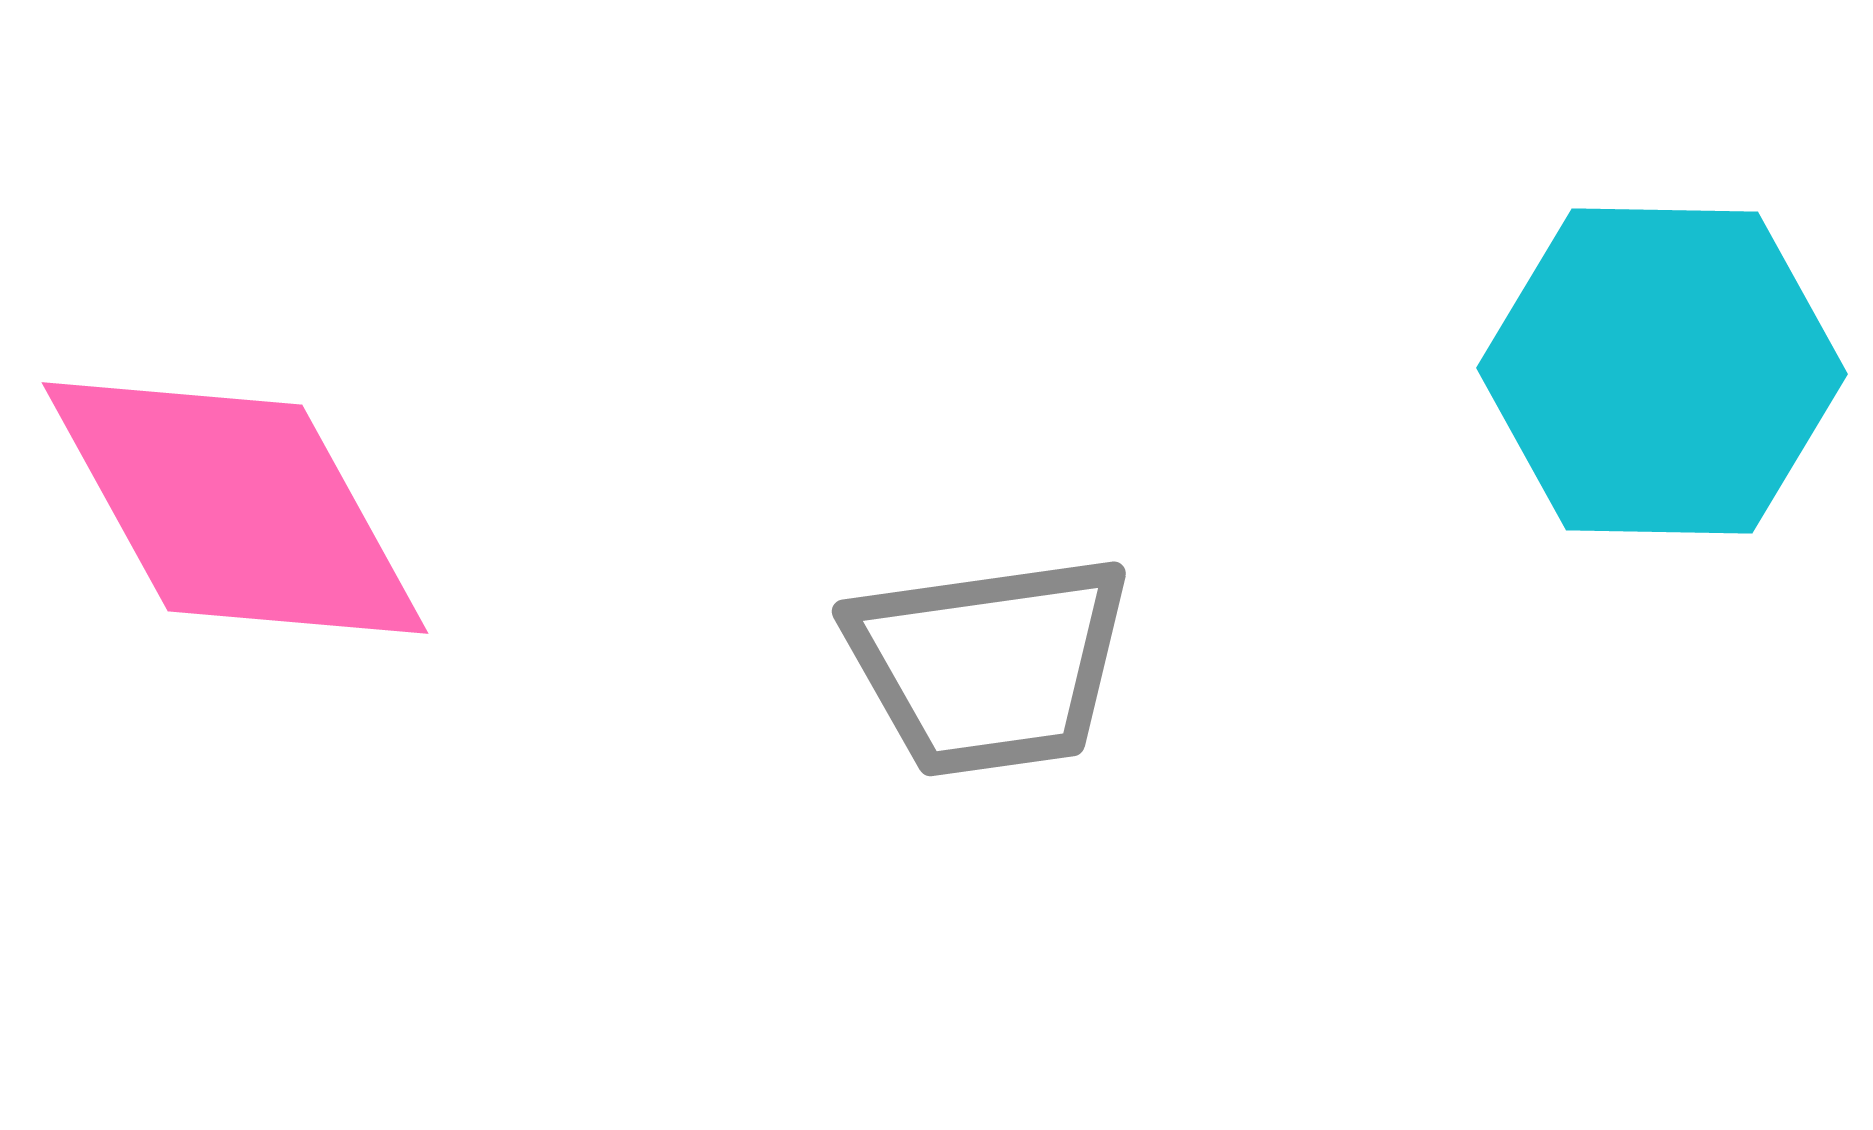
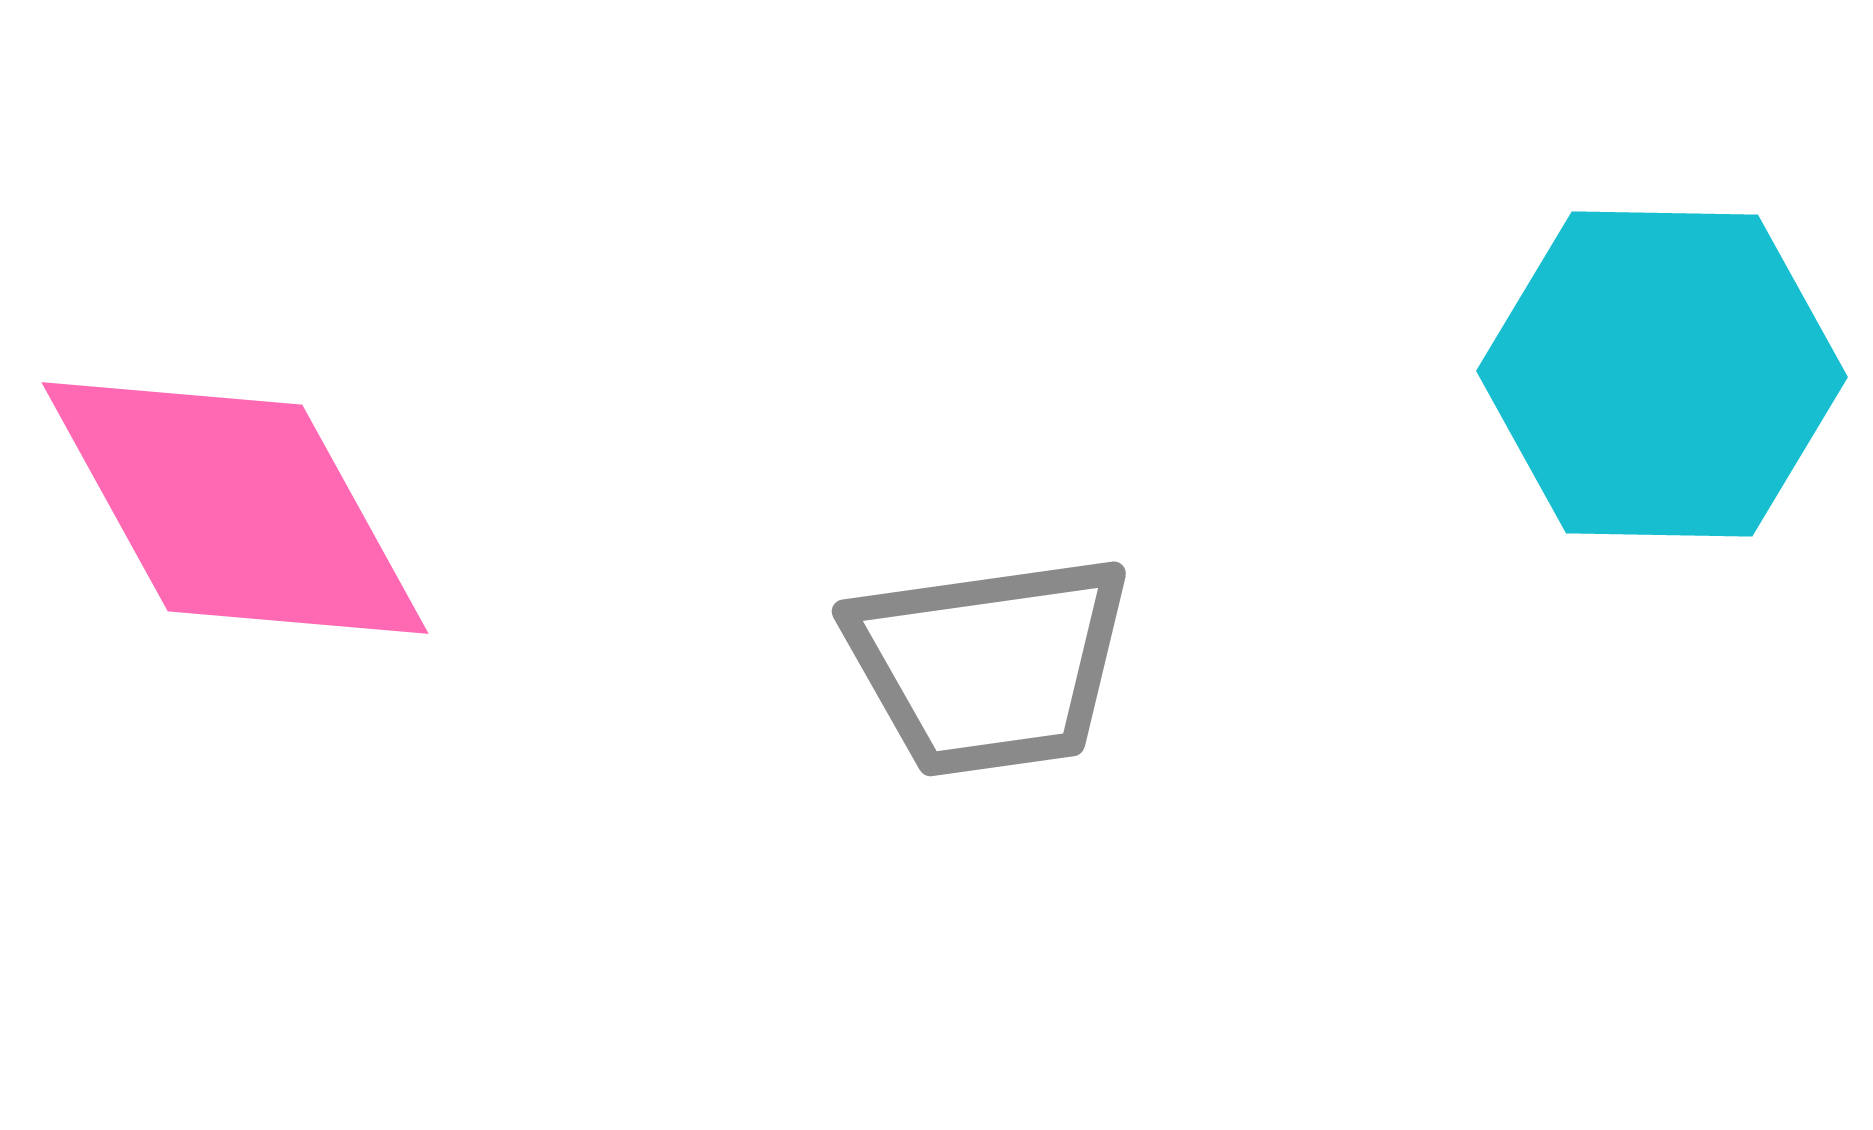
cyan hexagon: moved 3 px down
